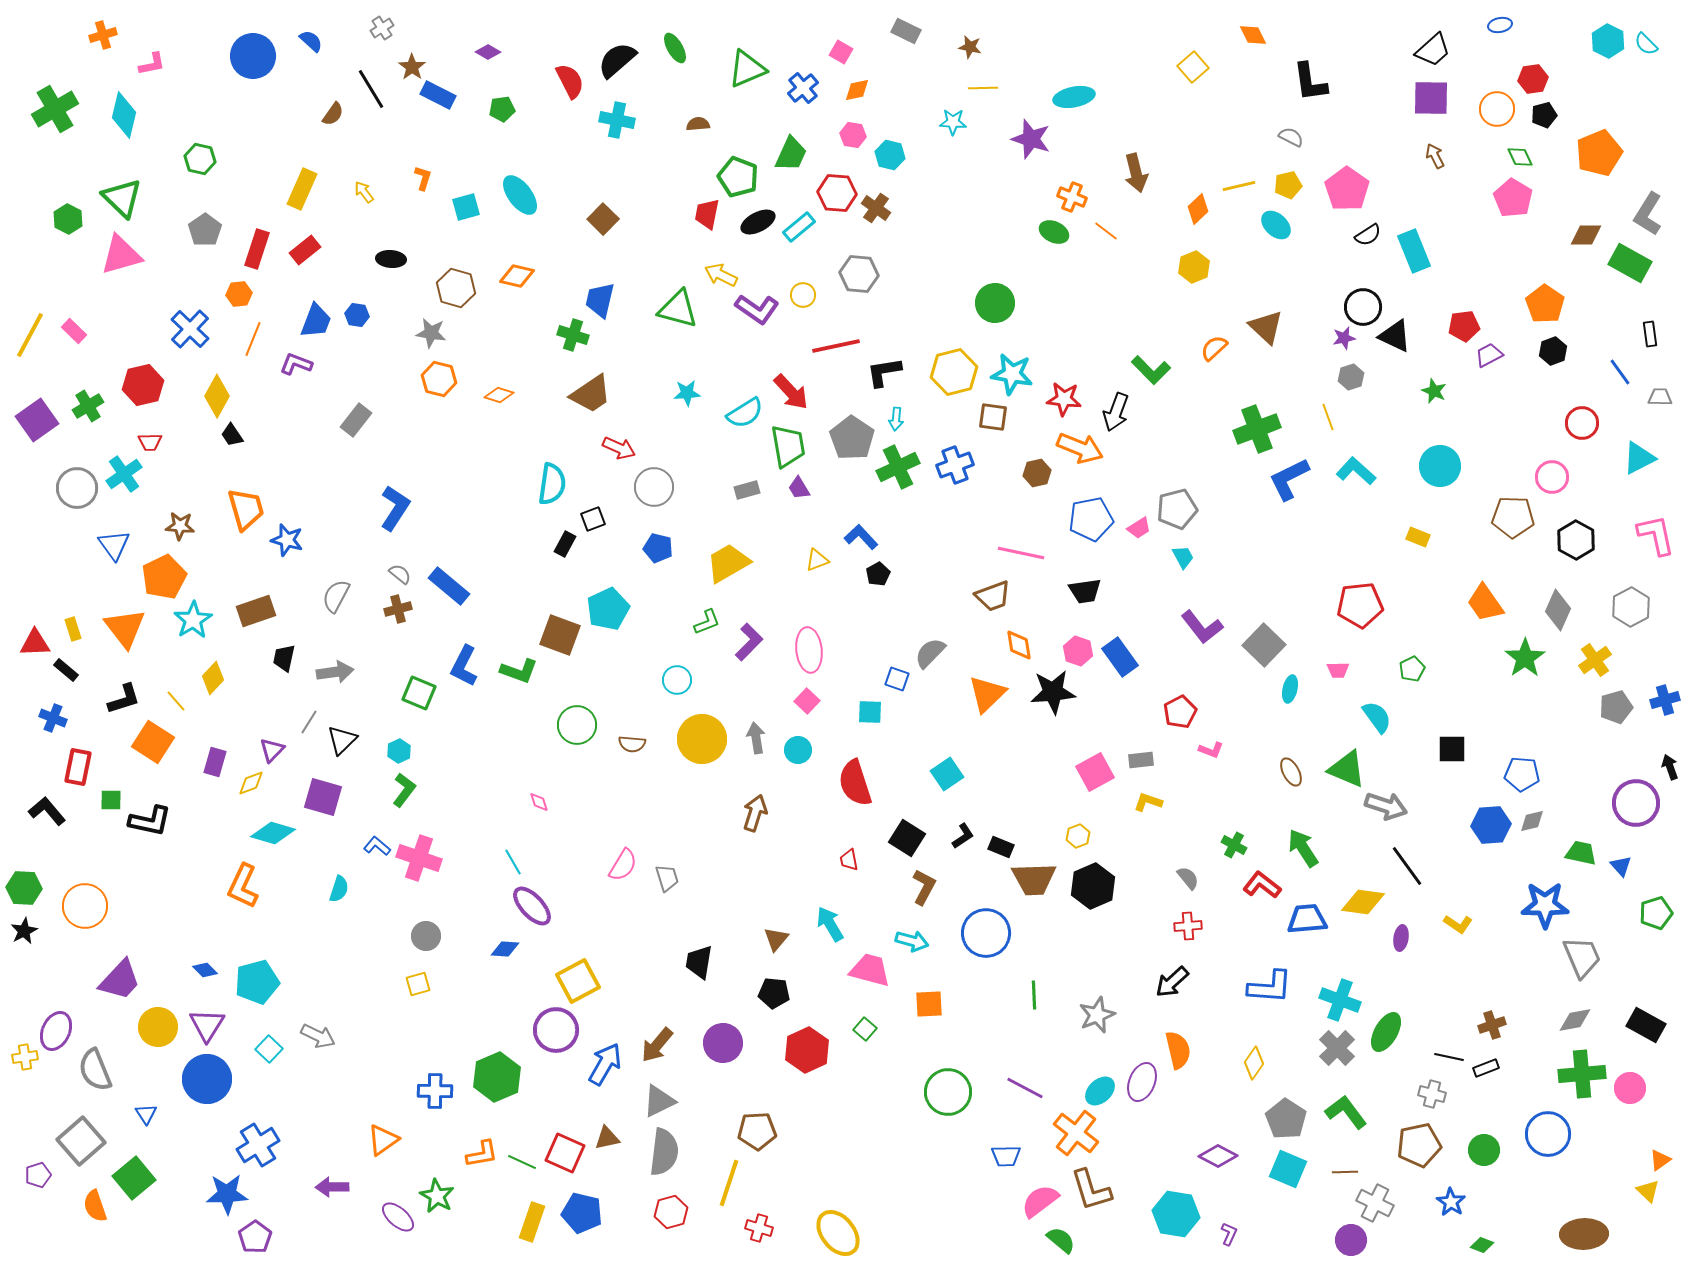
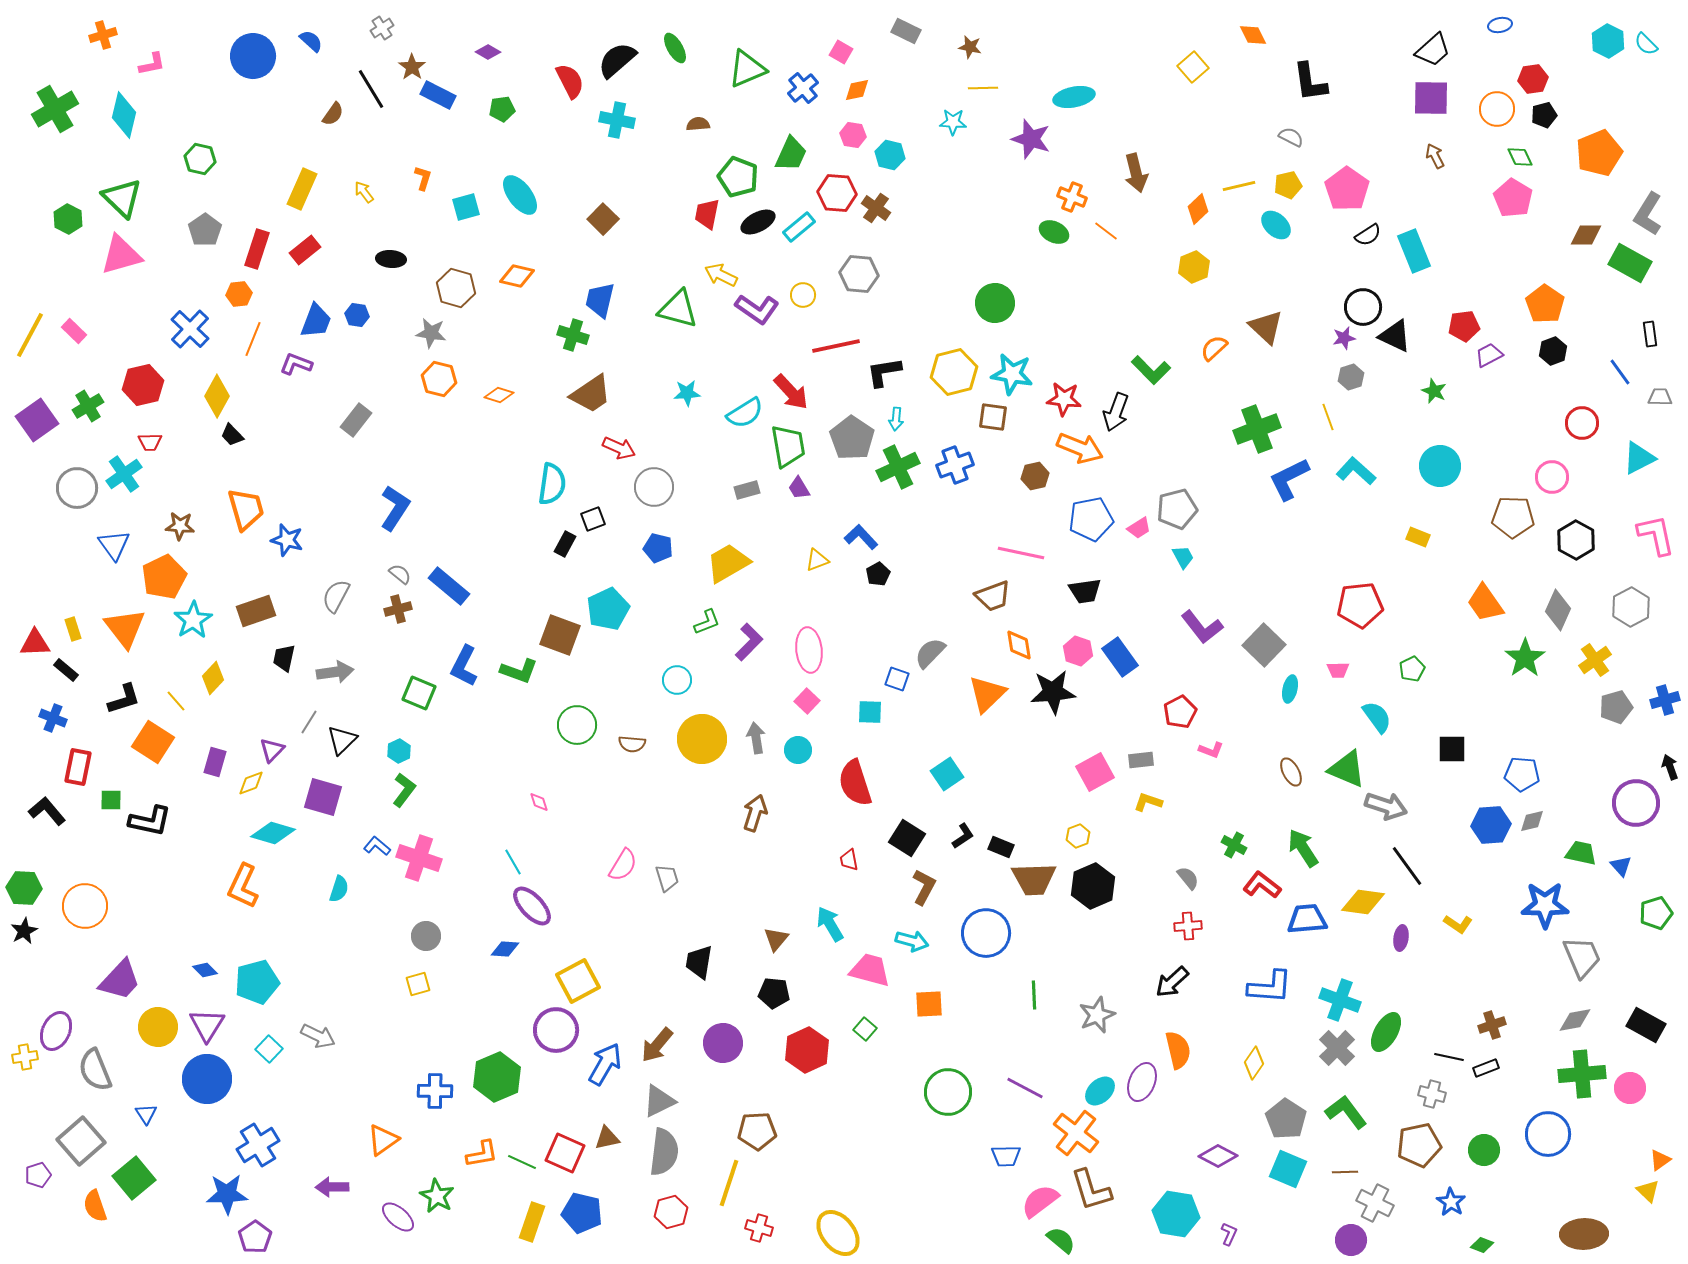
black trapezoid at (232, 435): rotated 10 degrees counterclockwise
brown hexagon at (1037, 473): moved 2 px left, 3 px down
